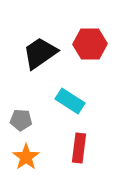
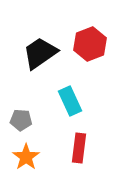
red hexagon: rotated 20 degrees counterclockwise
cyan rectangle: rotated 32 degrees clockwise
